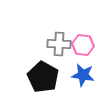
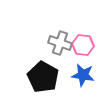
gray cross: moved 1 px right, 1 px up; rotated 15 degrees clockwise
